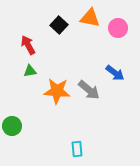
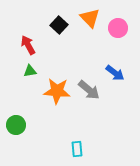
orange triangle: rotated 35 degrees clockwise
green circle: moved 4 px right, 1 px up
